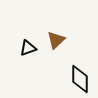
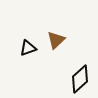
black diamond: rotated 48 degrees clockwise
